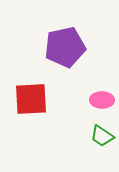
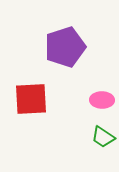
purple pentagon: rotated 6 degrees counterclockwise
green trapezoid: moved 1 px right, 1 px down
